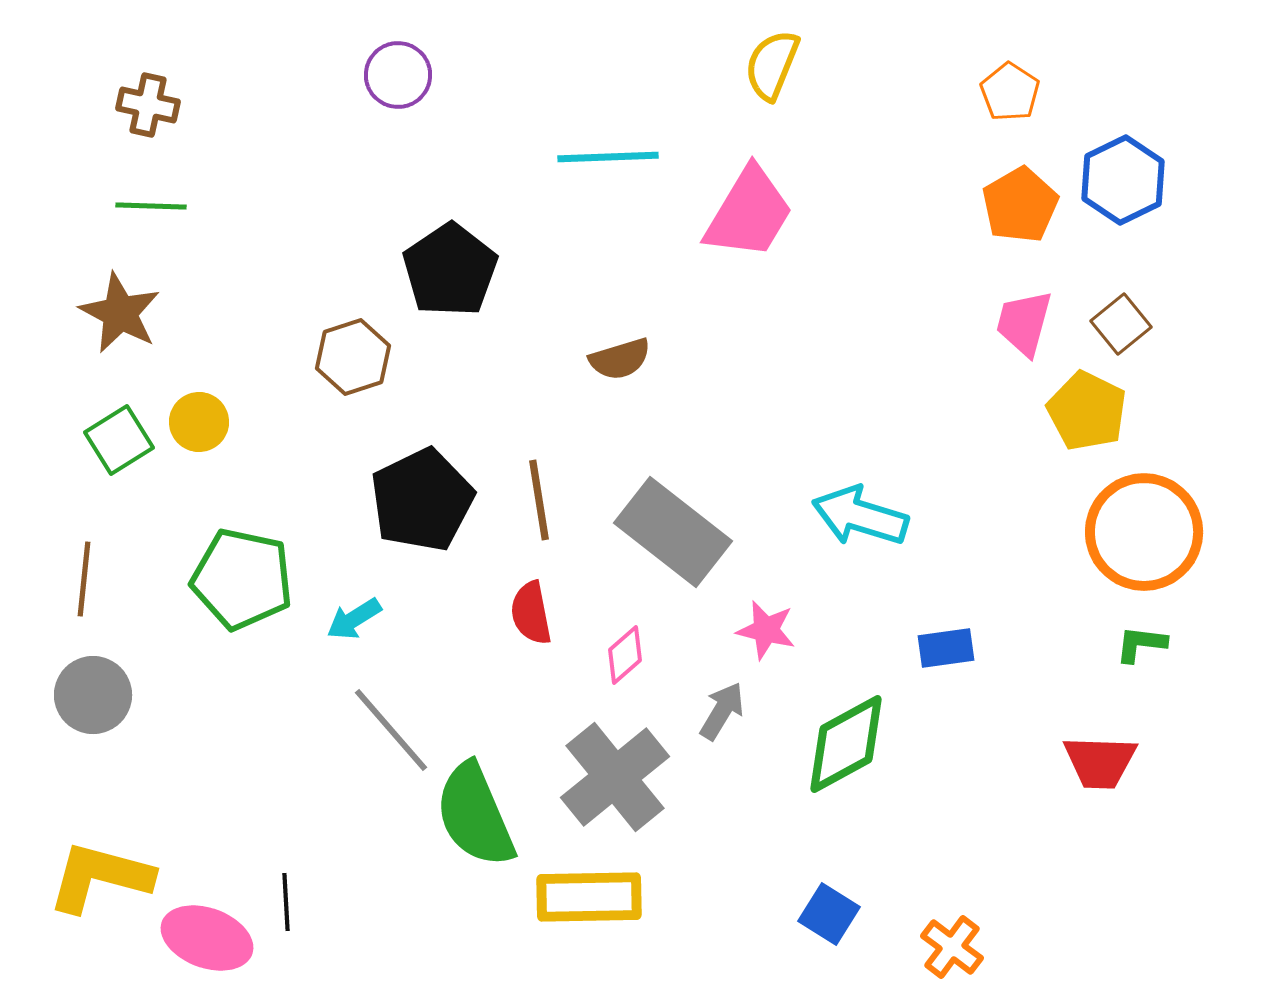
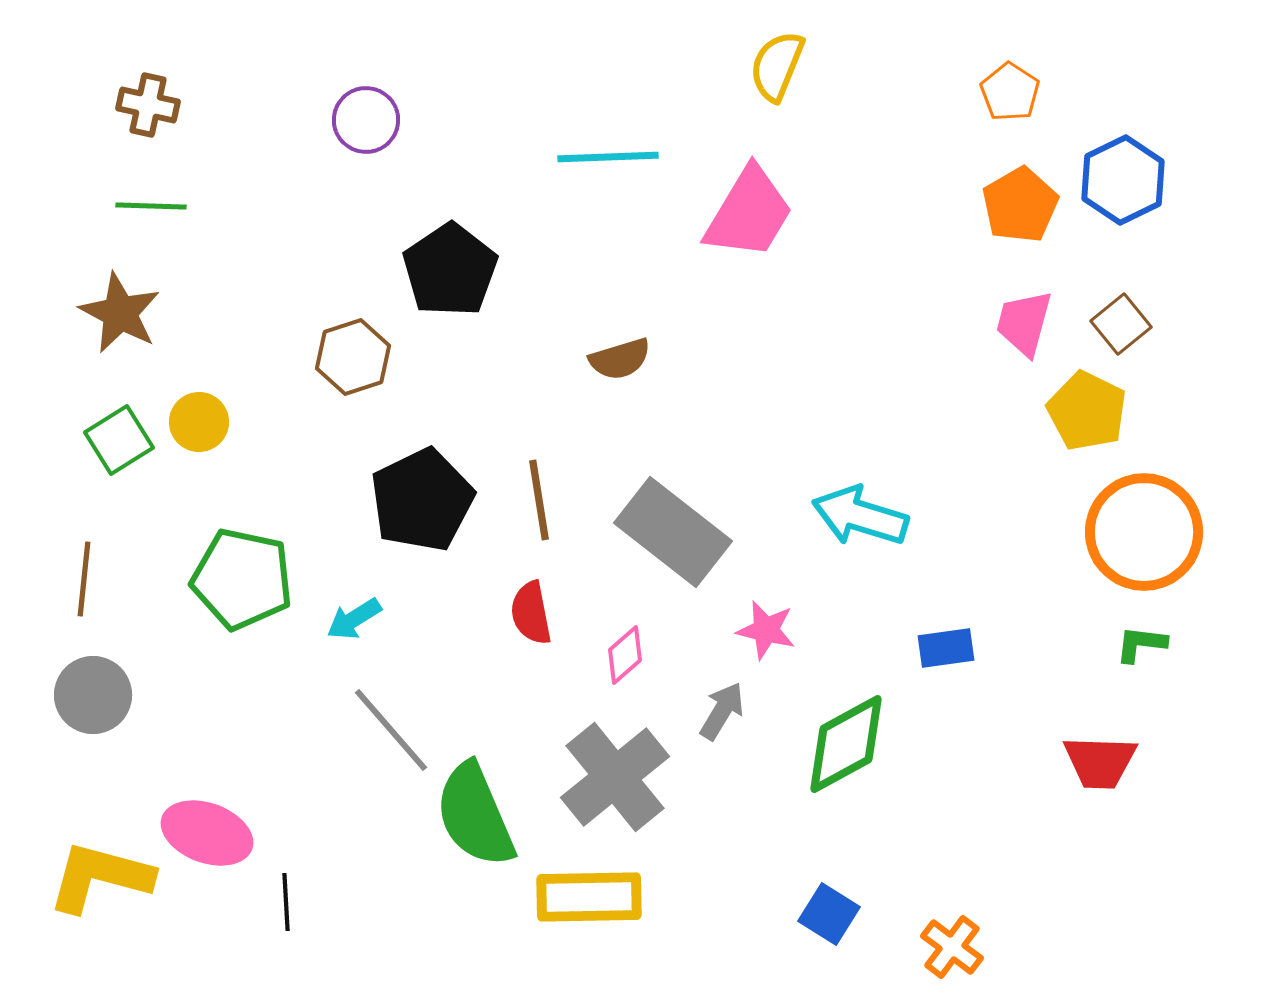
yellow semicircle at (772, 65): moved 5 px right, 1 px down
purple circle at (398, 75): moved 32 px left, 45 px down
pink ellipse at (207, 938): moved 105 px up
